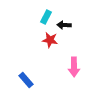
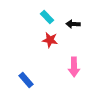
cyan rectangle: moved 1 px right; rotated 72 degrees counterclockwise
black arrow: moved 9 px right, 1 px up
